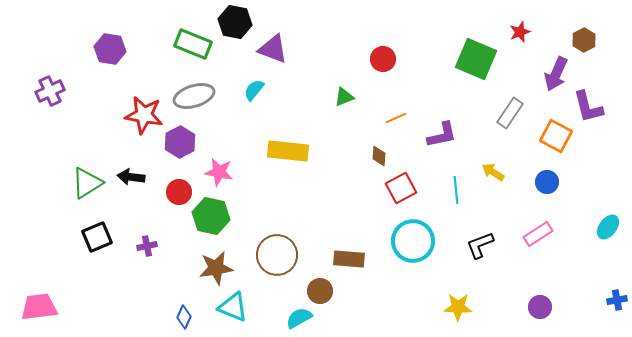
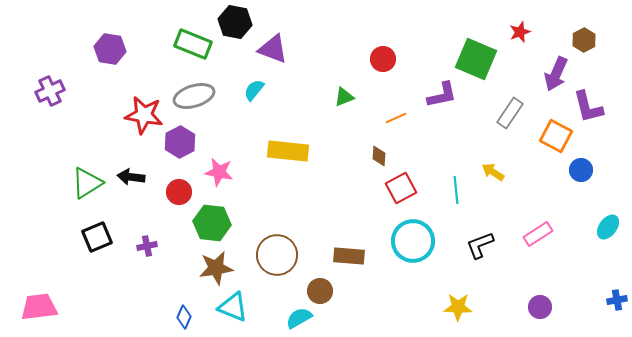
purple L-shape at (442, 135): moved 40 px up
blue circle at (547, 182): moved 34 px right, 12 px up
green hexagon at (211, 216): moved 1 px right, 7 px down; rotated 6 degrees counterclockwise
brown rectangle at (349, 259): moved 3 px up
